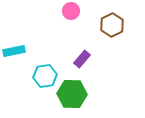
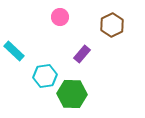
pink circle: moved 11 px left, 6 px down
cyan rectangle: rotated 55 degrees clockwise
purple rectangle: moved 5 px up
